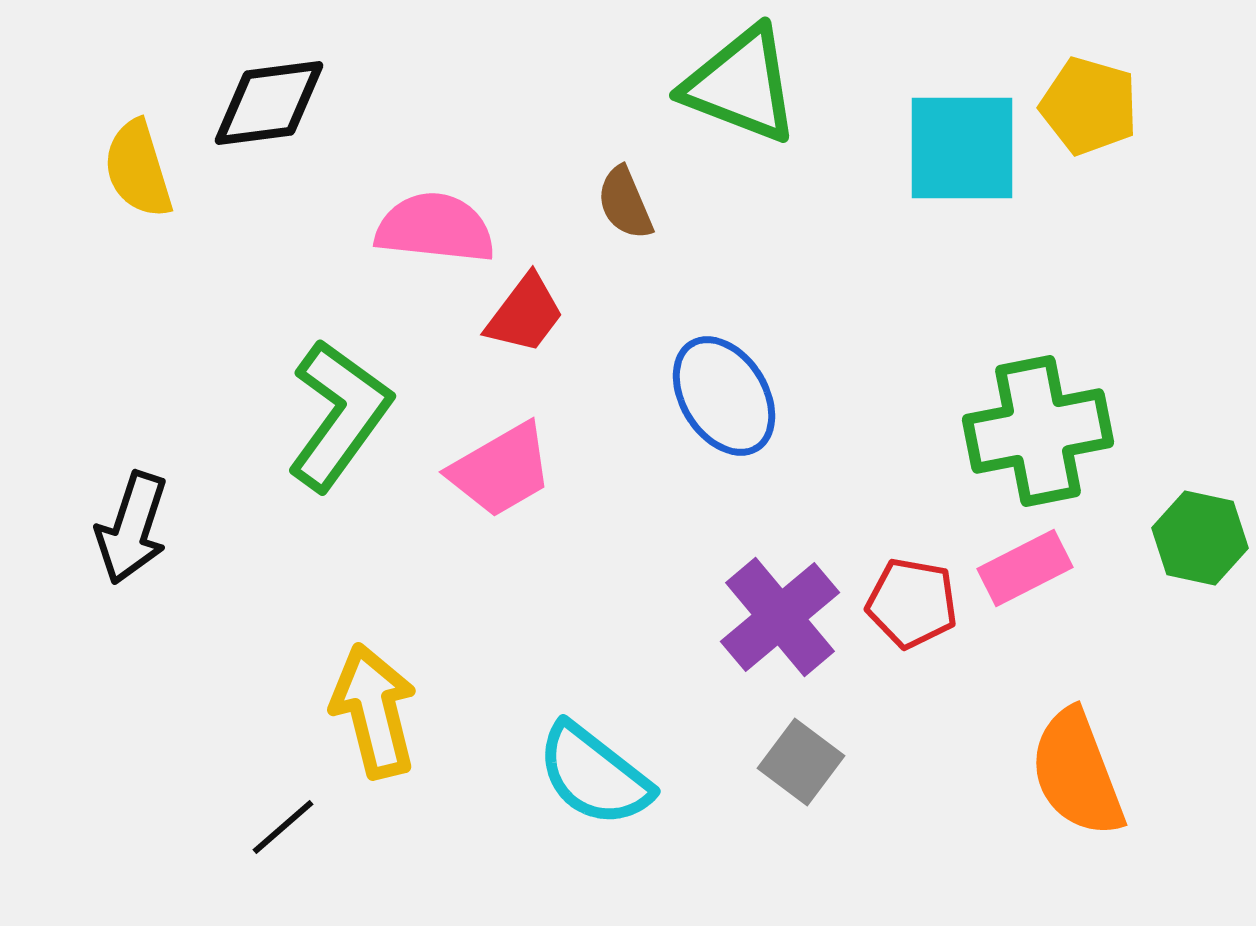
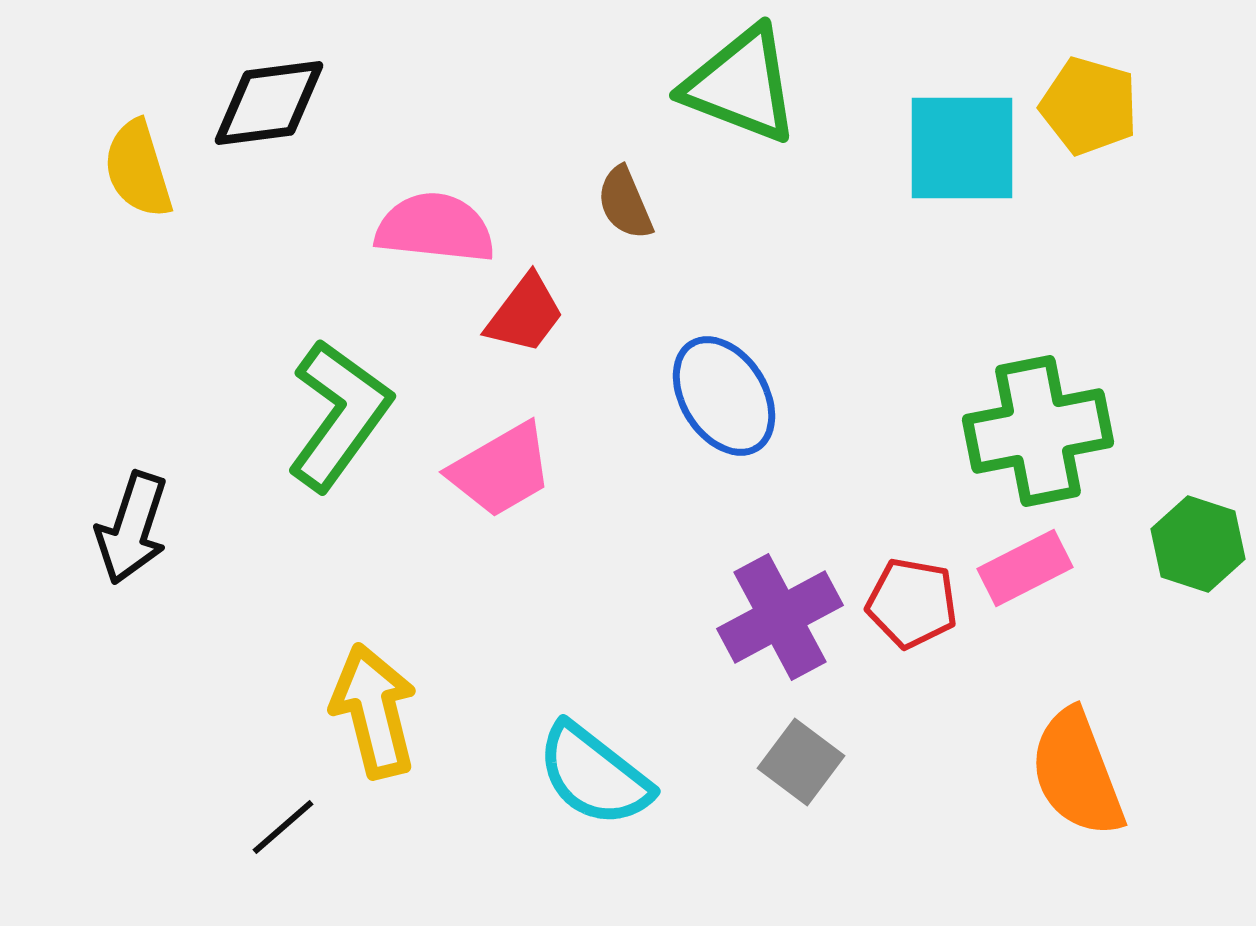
green hexagon: moved 2 px left, 6 px down; rotated 6 degrees clockwise
purple cross: rotated 12 degrees clockwise
